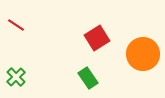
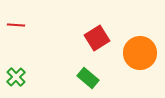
red line: rotated 30 degrees counterclockwise
orange circle: moved 3 px left, 1 px up
green rectangle: rotated 15 degrees counterclockwise
